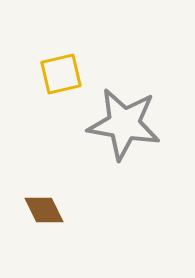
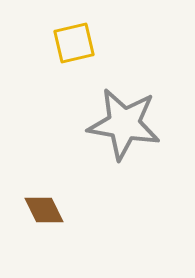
yellow square: moved 13 px right, 31 px up
